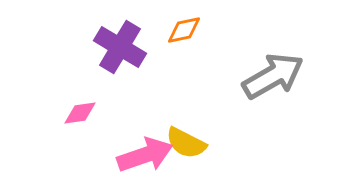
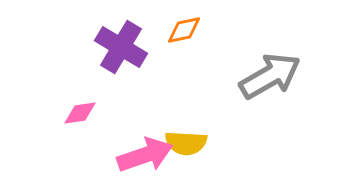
purple cross: moved 1 px right
gray arrow: moved 3 px left
yellow semicircle: rotated 24 degrees counterclockwise
